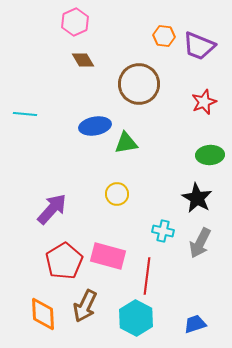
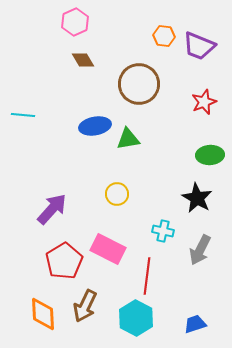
cyan line: moved 2 px left, 1 px down
green triangle: moved 2 px right, 4 px up
gray arrow: moved 7 px down
pink rectangle: moved 7 px up; rotated 12 degrees clockwise
